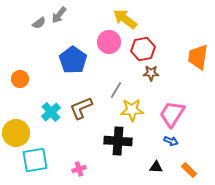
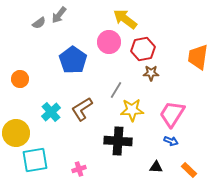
brown L-shape: moved 1 px right, 1 px down; rotated 10 degrees counterclockwise
